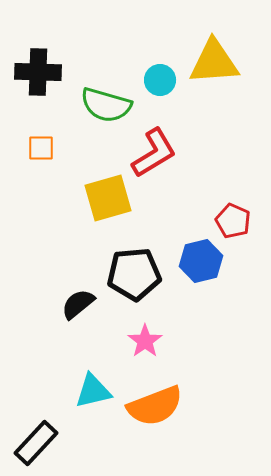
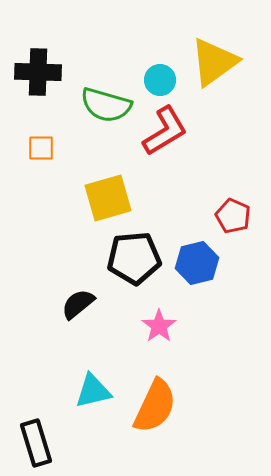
yellow triangle: rotated 32 degrees counterclockwise
red L-shape: moved 11 px right, 22 px up
red pentagon: moved 5 px up
blue hexagon: moved 4 px left, 2 px down
black pentagon: moved 16 px up
pink star: moved 14 px right, 15 px up
orange semicircle: rotated 44 degrees counterclockwise
black rectangle: rotated 60 degrees counterclockwise
